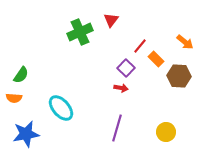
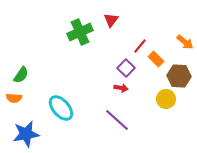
purple line: moved 8 px up; rotated 64 degrees counterclockwise
yellow circle: moved 33 px up
